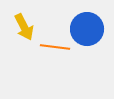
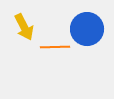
orange line: rotated 8 degrees counterclockwise
